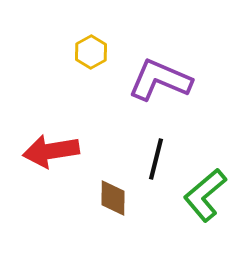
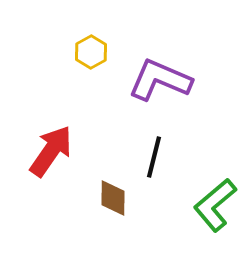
red arrow: rotated 134 degrees clockwise
black line: moved 2 px left, 2 px up
green L-shape: moved 10 px right, 10 px down
